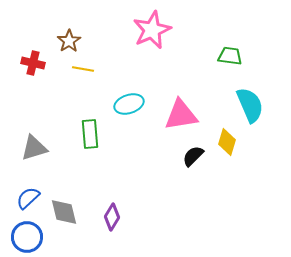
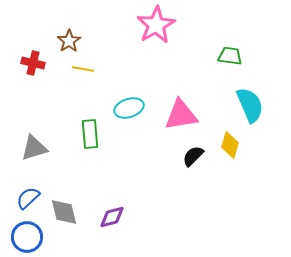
pink star: moved 4 px right, 5 px up; rotated 6 degrees counterclockwise
cyan ellipse: moved 4 px down
yellow diamond: moved 3 px right, 3 px down
purple diamond: rotated 44 degrees clockwise
